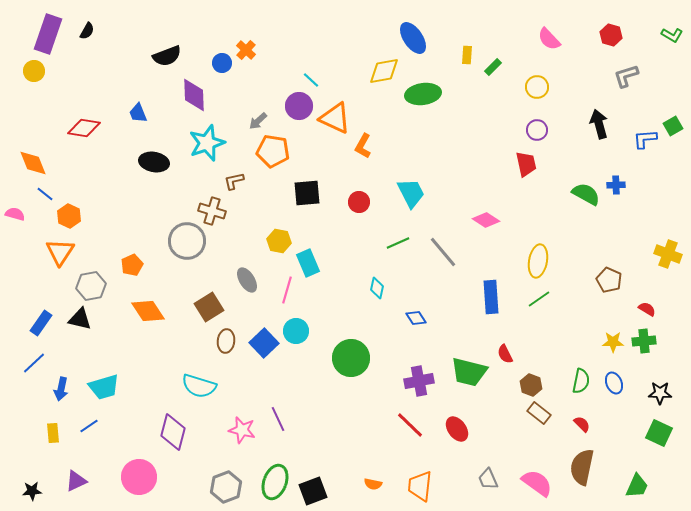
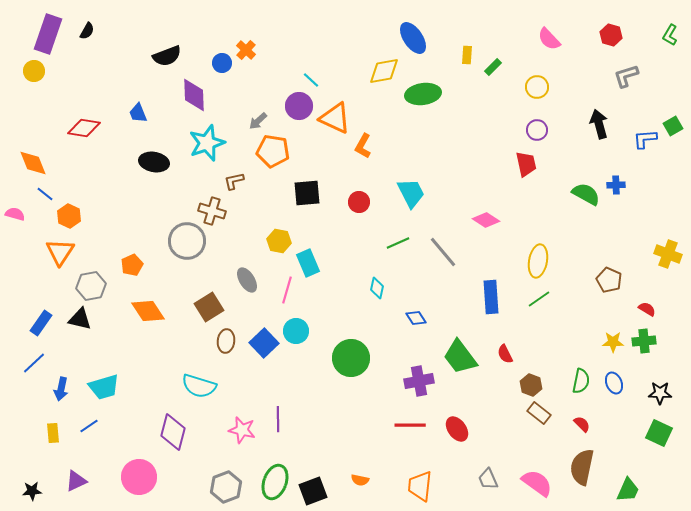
green L-shape at (672, 35): moved 2 px left; rotated 90 degrees clockwise
green trapezoid at (469, 372): moved 9 px left, 15 px up; rotated 39 degrees clockwise
purple line at (278, 419): rotated 25 degrees clockwise
red line at (410, 425): rotated 44 degrees counterclockwise
orange semicircle at (373, 484): moved 13 px left, 4 px up
green trapezoid at (637, 486): moved 9 px left, 4 px down
